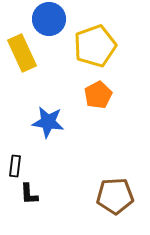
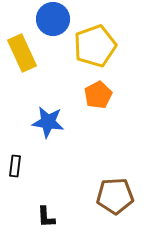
blue circle: moved 4 px right
black L-shape: moved 17 px right, 23 px down
